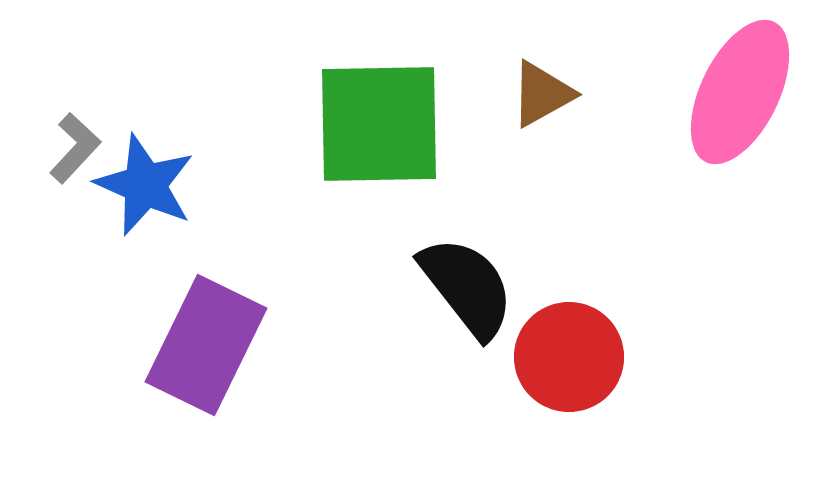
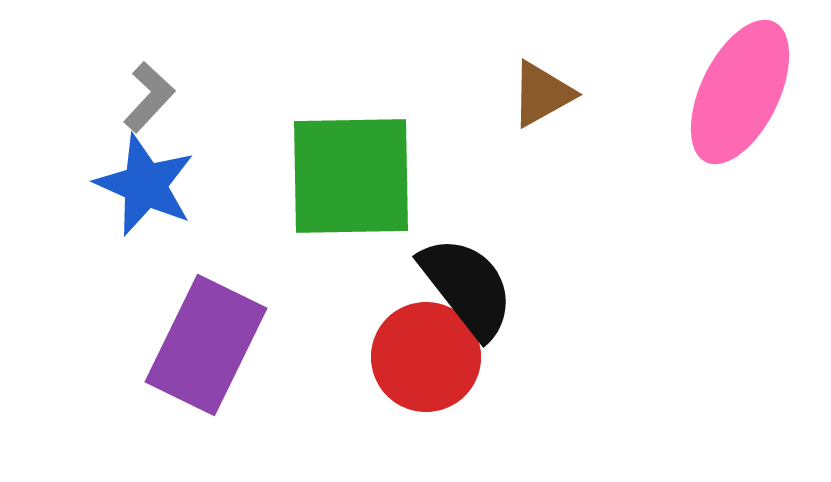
green square: moved 28 px left, 52 px down
gray L-shape: moved 74 px right, 51 px up
red circle: moved 143 px left
